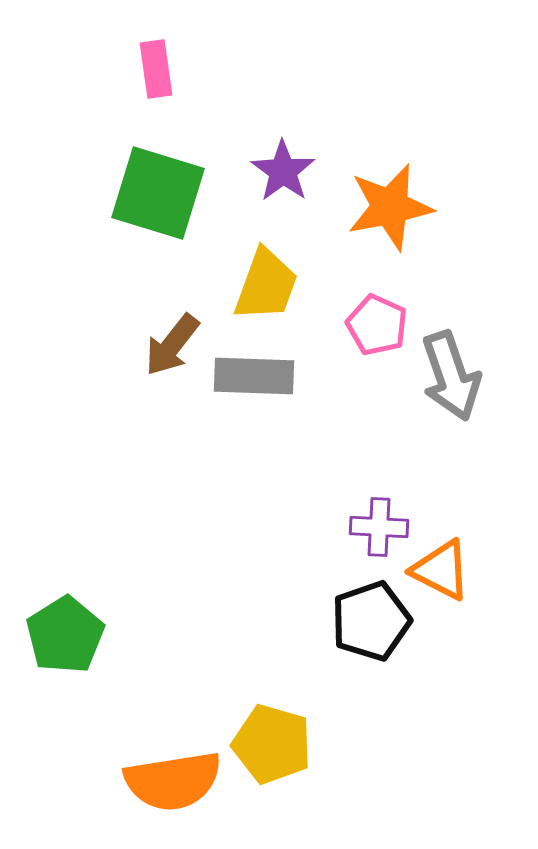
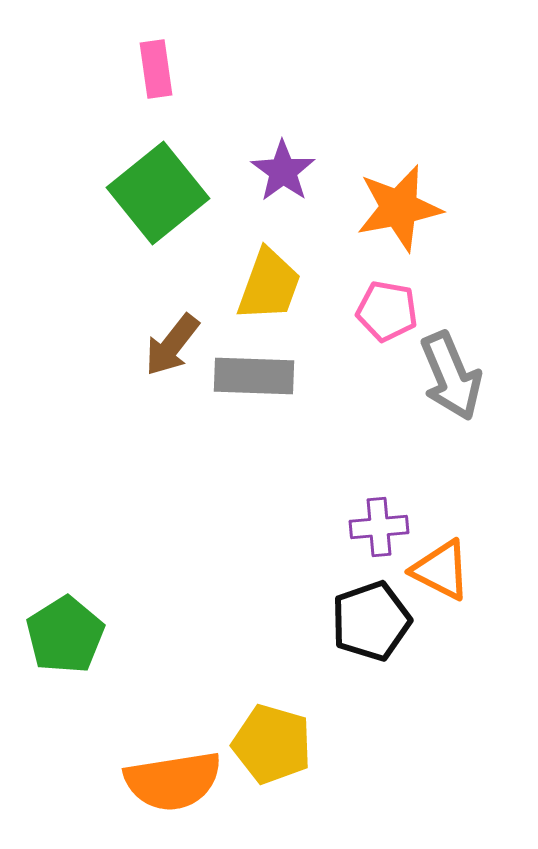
green square: rotated 34 degrees clockwise
orange star: moved 9 px right, 1 px down
yellow trapezoid: moved 3 px right
pink pentagon: moved 10 px right, 14 px up; rotated 14 degrees counterclockwise
gray arrow: rotated 4 degrees counterclockwise
purple cross: rotated 8 degrees counterclockwise
